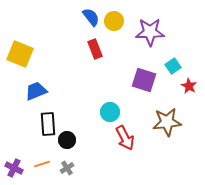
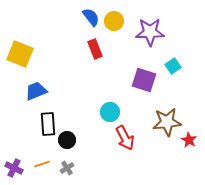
red star: moved 54 px down
